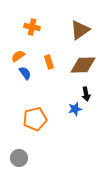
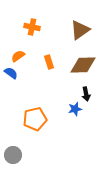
blue semicircle: moved 14 px left; rotated 16 degrees counterclockwise
gray circle: moved 6 px left, 3 px up
